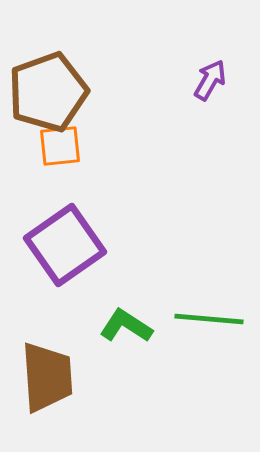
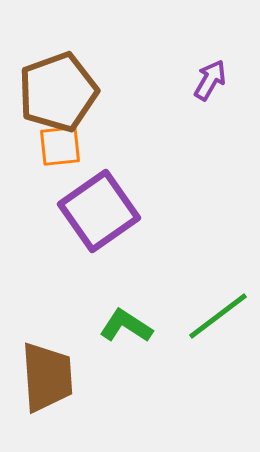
brown pentagon: moved 10 px right
purple square: moved 34 px right, 34 px up
green line: moved 9 px right, 3 px up; rotated 42 degrees counterclockwise
